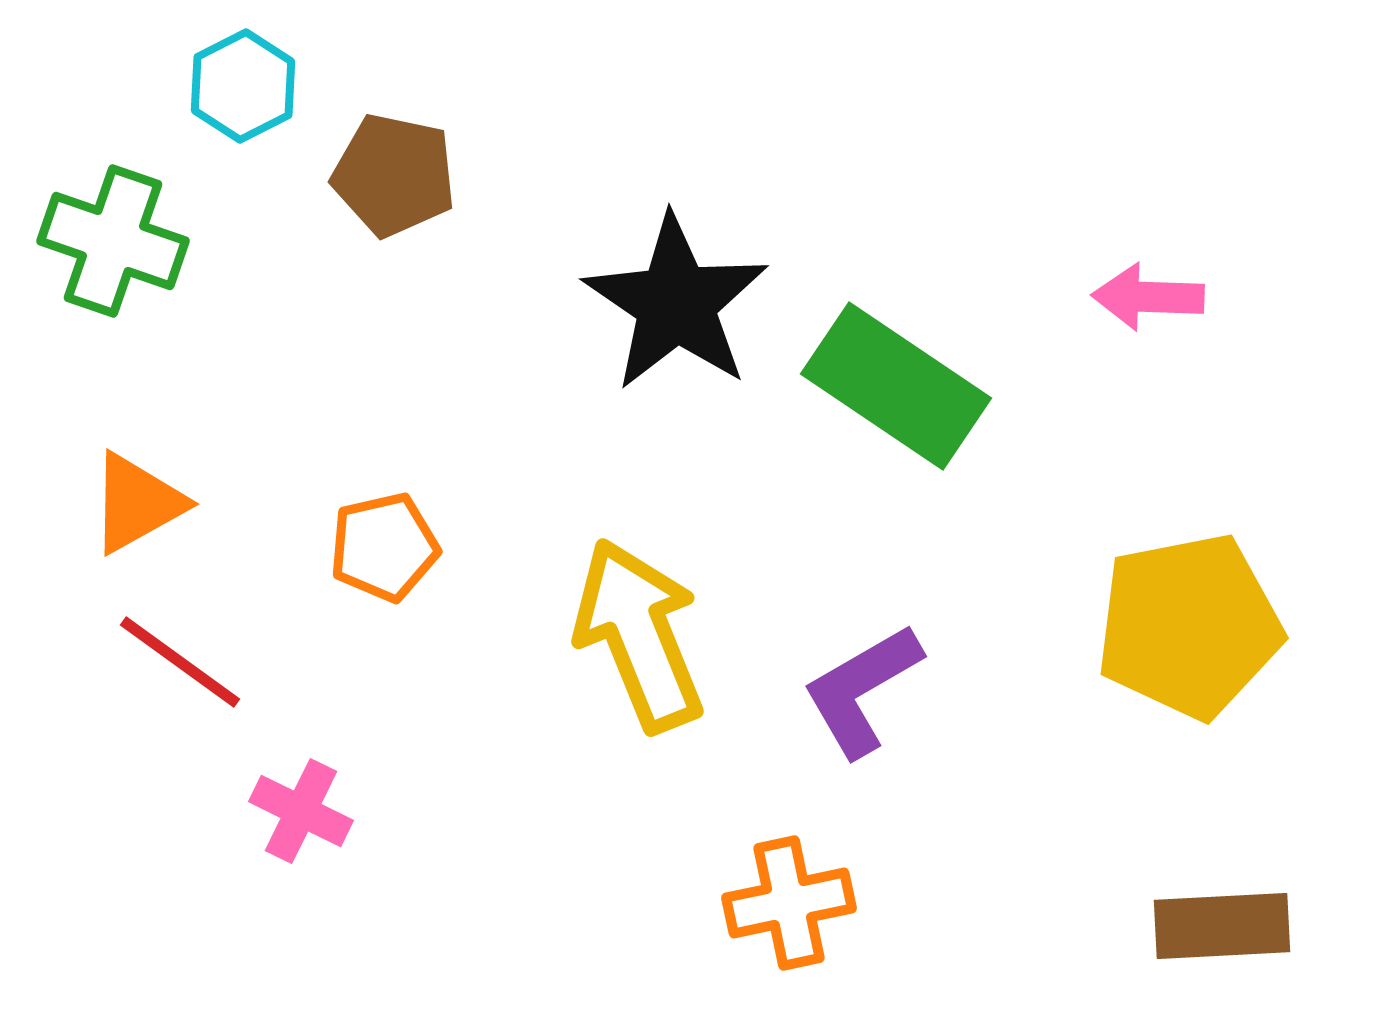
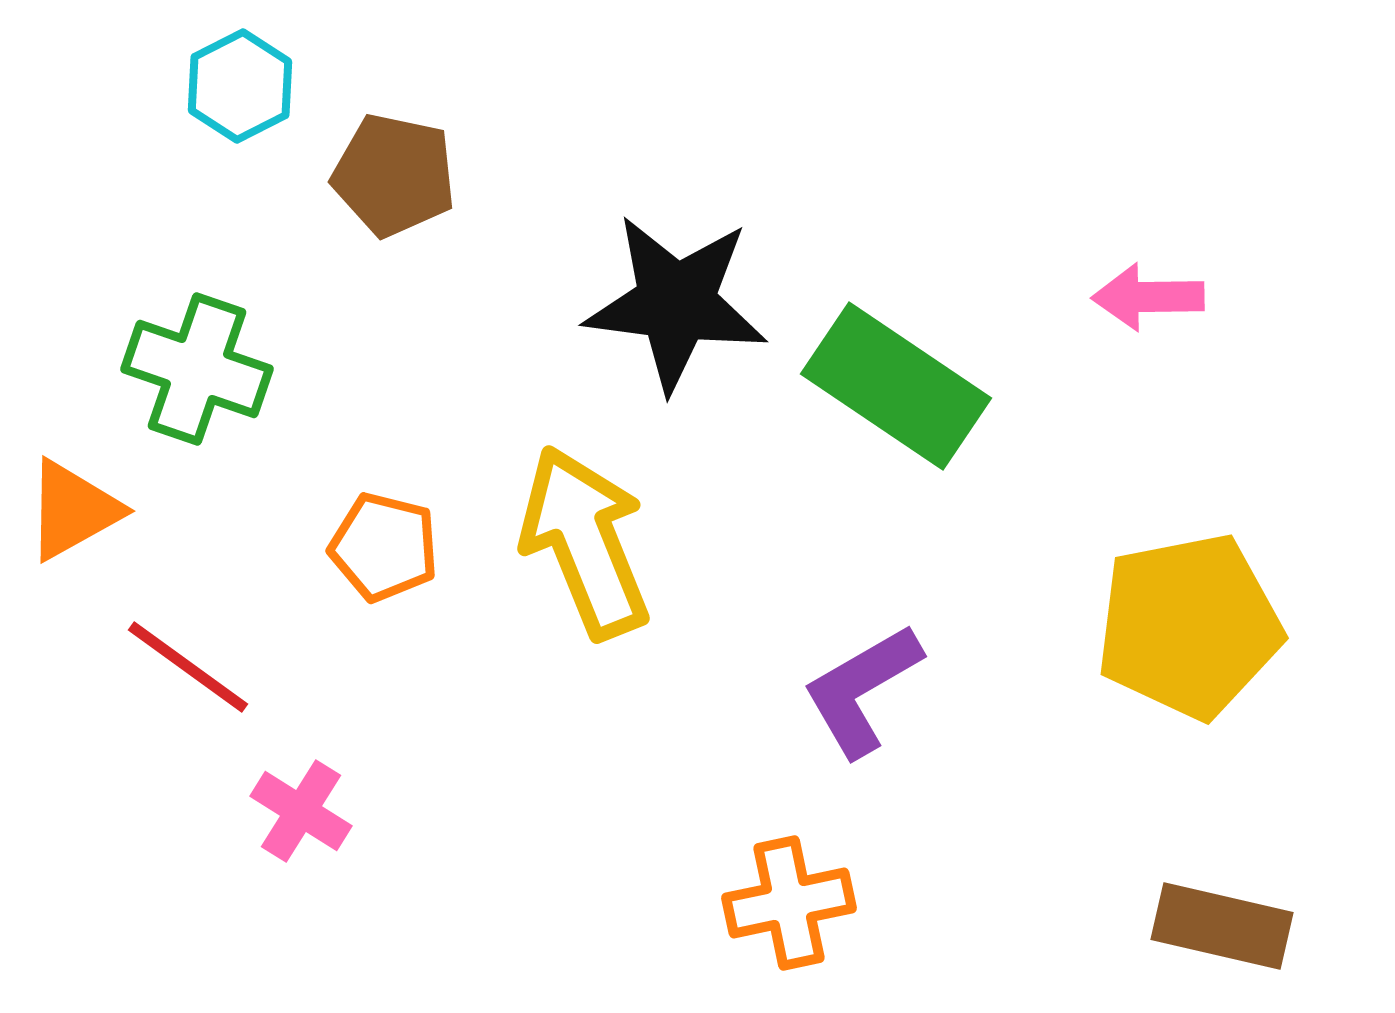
cyan hexagon: moved 3 px left
green cross: moved 84 px right, 128 px down
pink arrow: rotated 3 degrees counterclockwise
black star: rotated 27 degrees counterclockwise
orange triangle: moved 64 px left, 7 px down
orange pentagon: rotated 27 degrees clockwise
yellow arrow: moved 54 px left, 93 px up
red line: moved 8 px right, 5 px down
pink cross: rotated 6 degrees clockwise
brown rectangle: rotated 16 degrees clockwise
